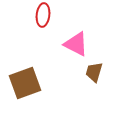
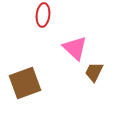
pink triangle: moved 1 px left, 4 px down; rotated 16 degrees clockwise
brown trapezoid: rotated 10 degrees clockwise
